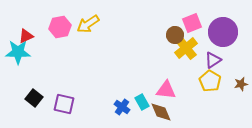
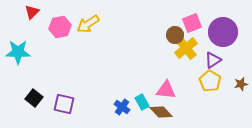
red triangle: moved 6 px right, 24 px up; rotated 21 degrees counterclockwise
brown diamond: rotated 20 degrees counterclockwise
